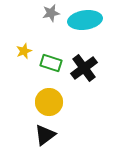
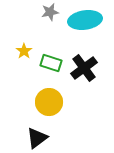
gray star: moved 1 px left, 1 px up
yellow star: rotated 14 degrees counterclockwise
black triangle: moved 8 px left, 3 px down
